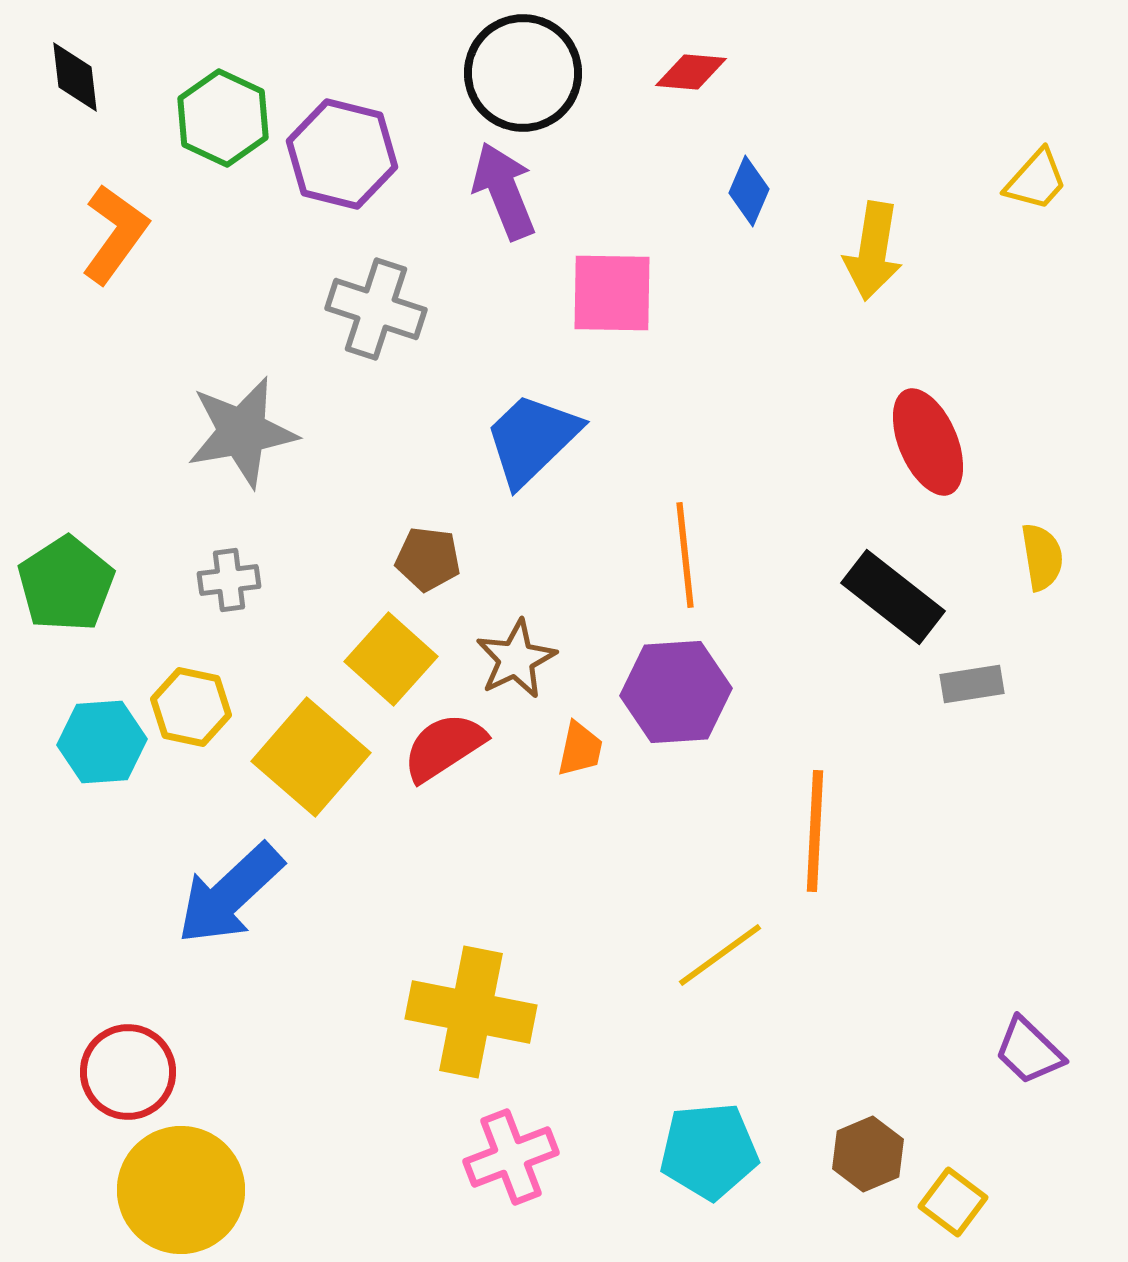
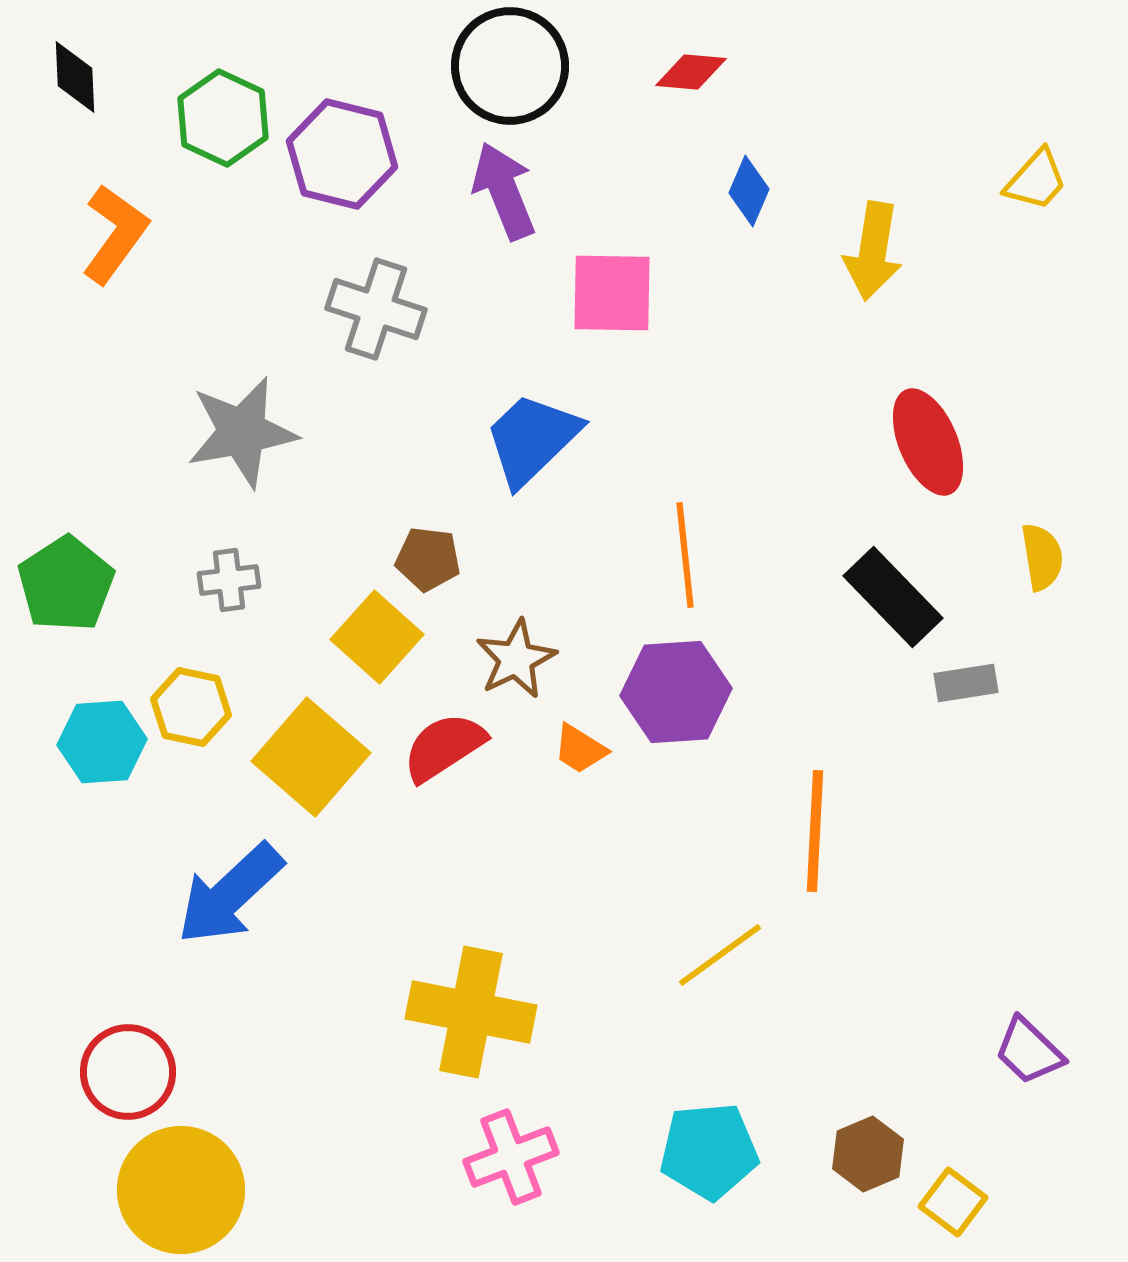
black circle at (523, 73): moved 13 px left, 7 px up
black diamond at (75, 77): rotated 4 degrees clockwise
black rectangle at (893, 597): rotated 8 degrees clockwise
yellow square at (391, 659): moved 14 px left, 22 px up
gray rectangle at (972, 684): moved 6 px left, 1 px up
orange trapezoid at (580, 749): rotated 110 degrees clockwise
